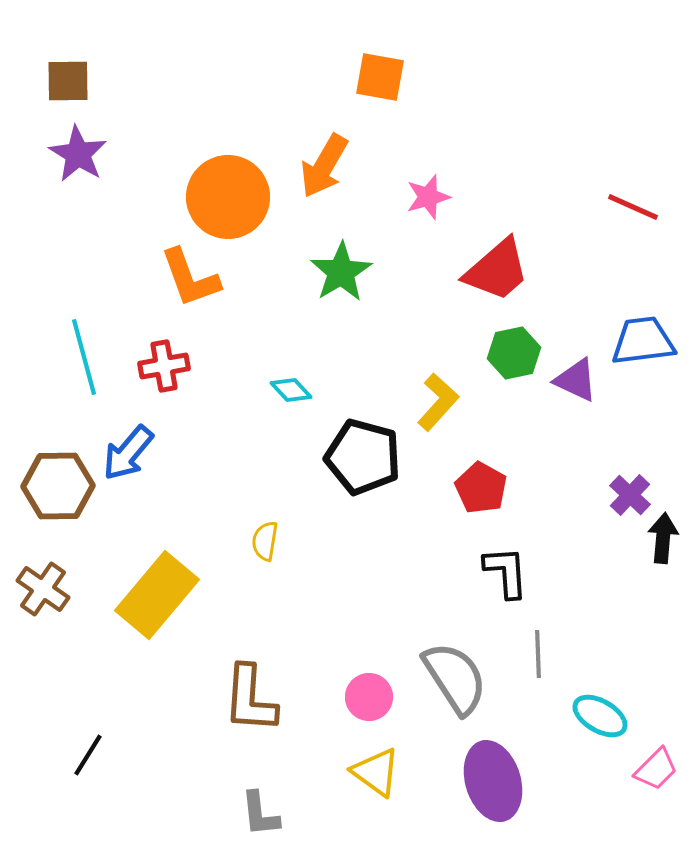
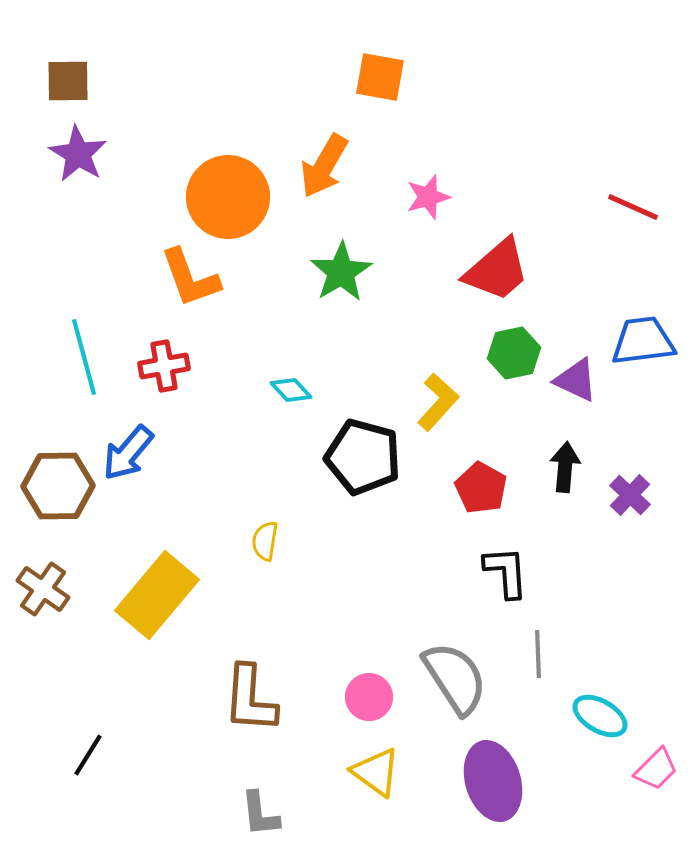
black arrow: moved 98 px left, 71 px up
